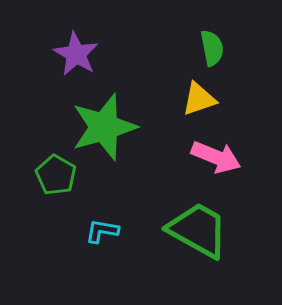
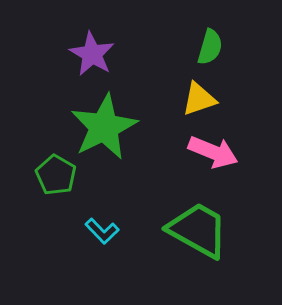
green semicircle: moved 2 px left, 1 px up; rotated 27 degrees clockwise
purple star: moved 16 px right
green star: rotated 10 degrees counterclockwise
pink arrow: moved 3 px left, 5 px up
cyan L-shape: rotated 144 degrees counterclockwise
